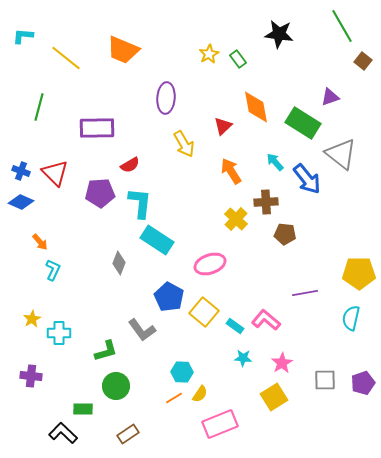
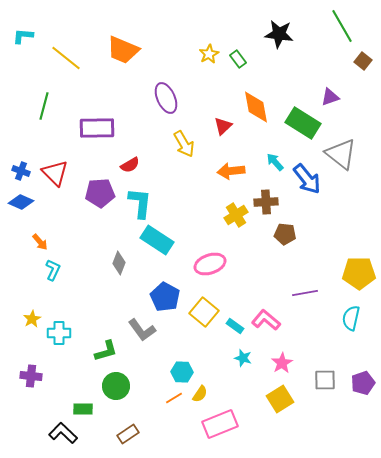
purple ellipse at (166, 98): rotated 28 degrees counterclockwise
green line at (39, 107): moved 5 px right, 1 px up
orange arrow at (231, 171): rotated 64 degrees counterclockwise
yellow cross at (236, 219): moved 4 px up; rotated 15 degrees clockwise
blue pentagon at (169, 297): moved 4 px left
cyan star at (243, 358): rotated 12 degrees clockwise
yellow square at (274, 397): moved 6 px right, 2 px down
